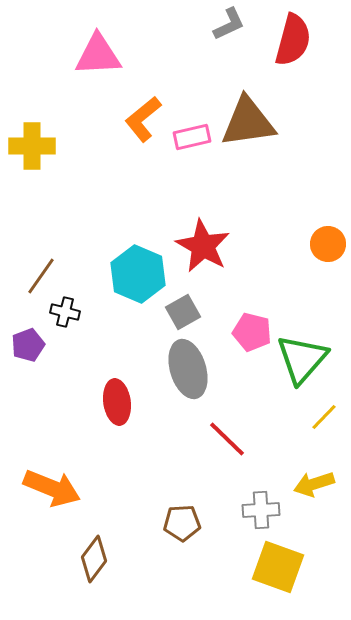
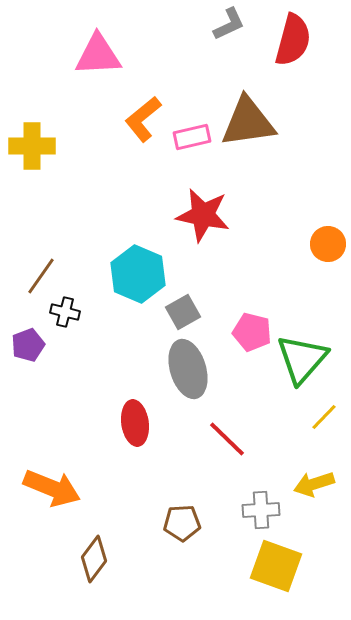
red star: moved 31 px up; rotated 18 degrees counterclockwise
red ellipse: moved 18 px right, 21 px down
yellow square: moved 2 px left, 1 px up
